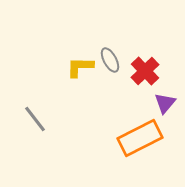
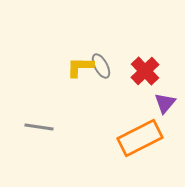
gray ellipse: moved 9 px left, 6 px down
gray line: moved 4 px right, 8 px down; rotated 44 degrees counterclockwise
